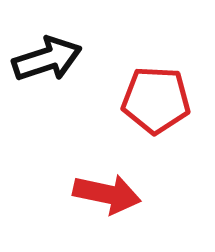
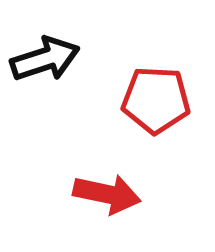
black arrow: moved 2 px left
